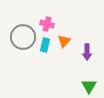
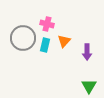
gray circle: moved 1 px down
